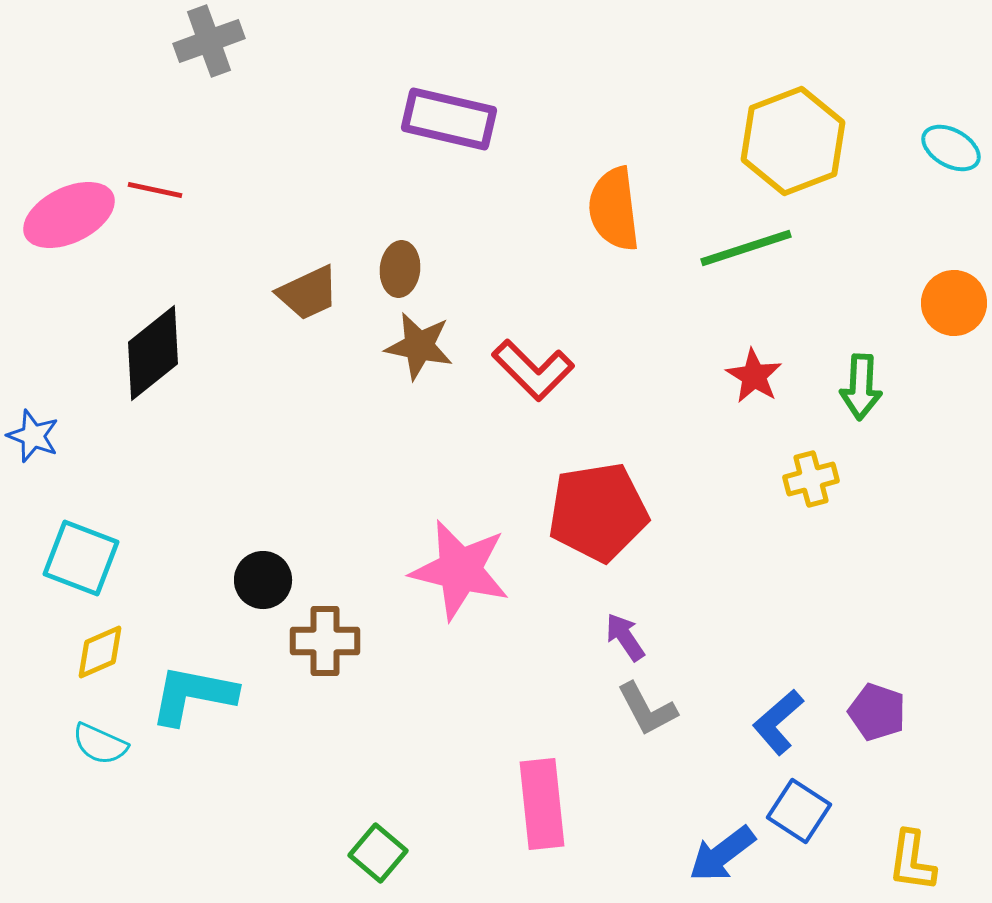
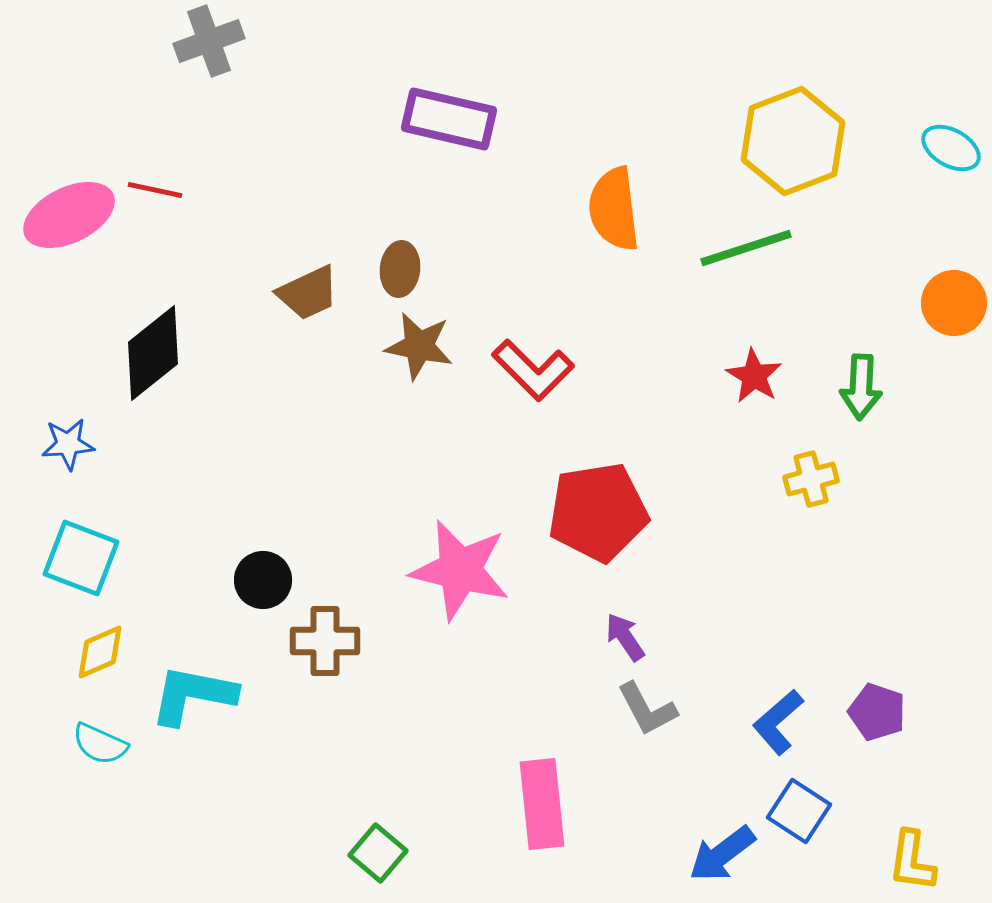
blue star: moved 35 px right, 8 px down; rotated 26 degrees counterclockwise
